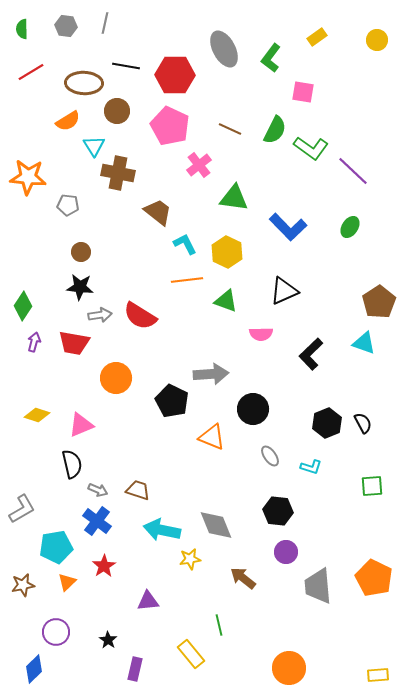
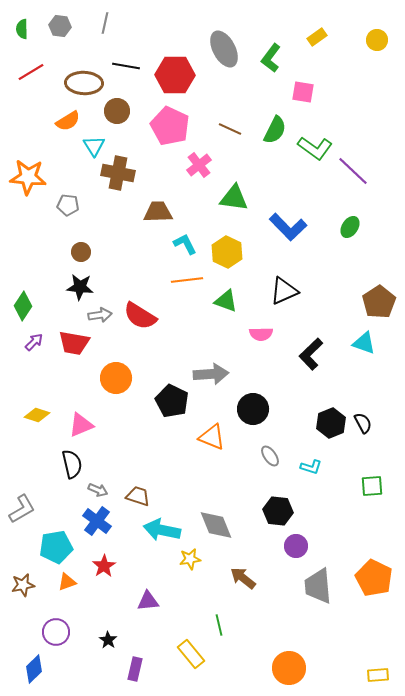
gray hexagon at (66, 26): moved 6 px left
green L-shape at (311, 148): moved 4 px right
brown trapezoid at (158, 212): rotated 40 degrees counterclockwise
purple arrow at (34, 342): rotated 30 degrees clockwise
black hexagon at (327, 423): moved 4 px right
brown trapezoid at (138, 490): moved 6 px down
purple circle at (286, 552): moved 10 px right, 6 px up
orange triangle at (67, 582): rotated 24 degrees clockwise
